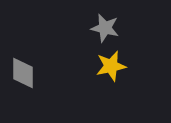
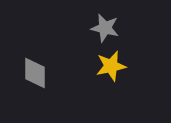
gray diamond: moved 12 px right
